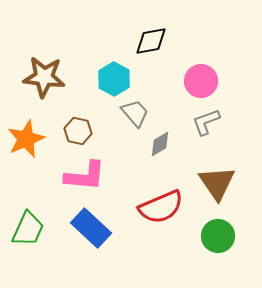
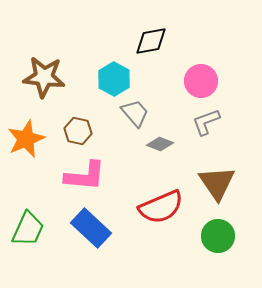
gray diamond: rotated 52 degrees clockwise
